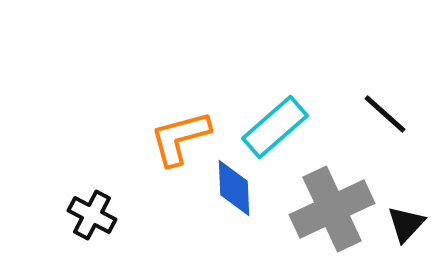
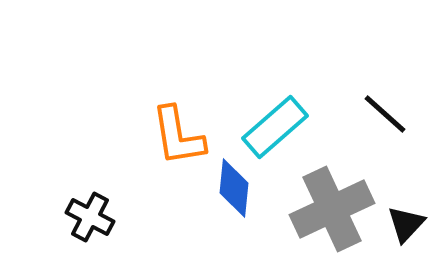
orange L-shape: moved 2 px left, 2 px up; rotated 84 degrees counterclockwise
blue diamond: rotated 8 degrees clockwise
black cross: moved 2 px left, 2 px down
